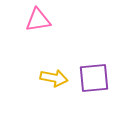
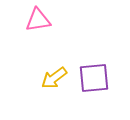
yellow arrow: rotated 132 degrees clockwise
